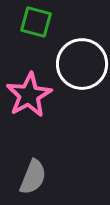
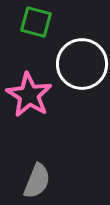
pink star: rotated 12 degrees counterclockwise
gray semicircle: moved 4 px right, 4 px down
